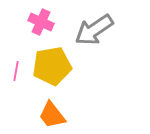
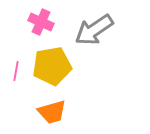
orange trapezoid: moved 3 px up; rotated 68 degrees counterclockwise
